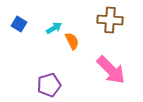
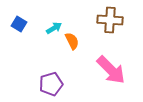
purple pentagon: moved 2 px right, 1 px up
